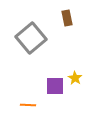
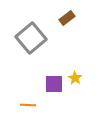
brown rectangle: rotated 63 degrees clockwise
purple square: moved 1 px left, 2 px up
